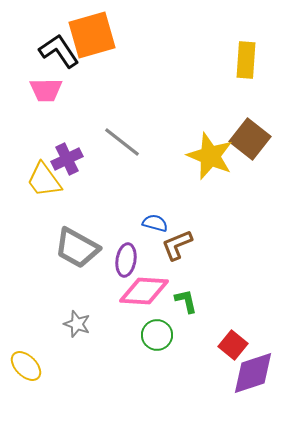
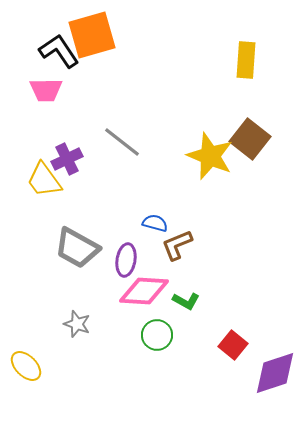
green L-shape: rotated 132 degrees clockwise
purple diamond: moved 22 px right
